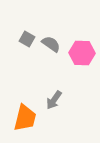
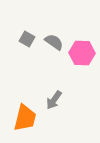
gray semicircle: moved 3 px right, 2 px up
